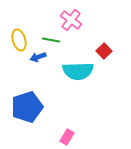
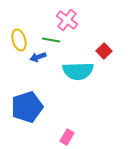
pink cross: moved 4 px left
